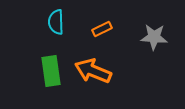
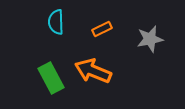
gray star: moved 4 px left, 2 px down; rotated 16 degrees counterclockwise
green rectangle: moved 7 px down; rotated 20 degrees counterclockwise
